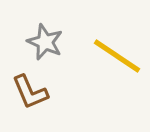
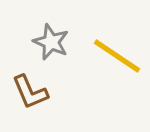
gray star: moved 6 px right
